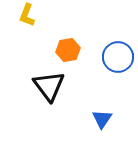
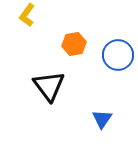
yellow L-shape: rotated 15 degrees clockwise
orange hexagon: moved 6 px right, 6 px up
blue circle: moved 2 px up
